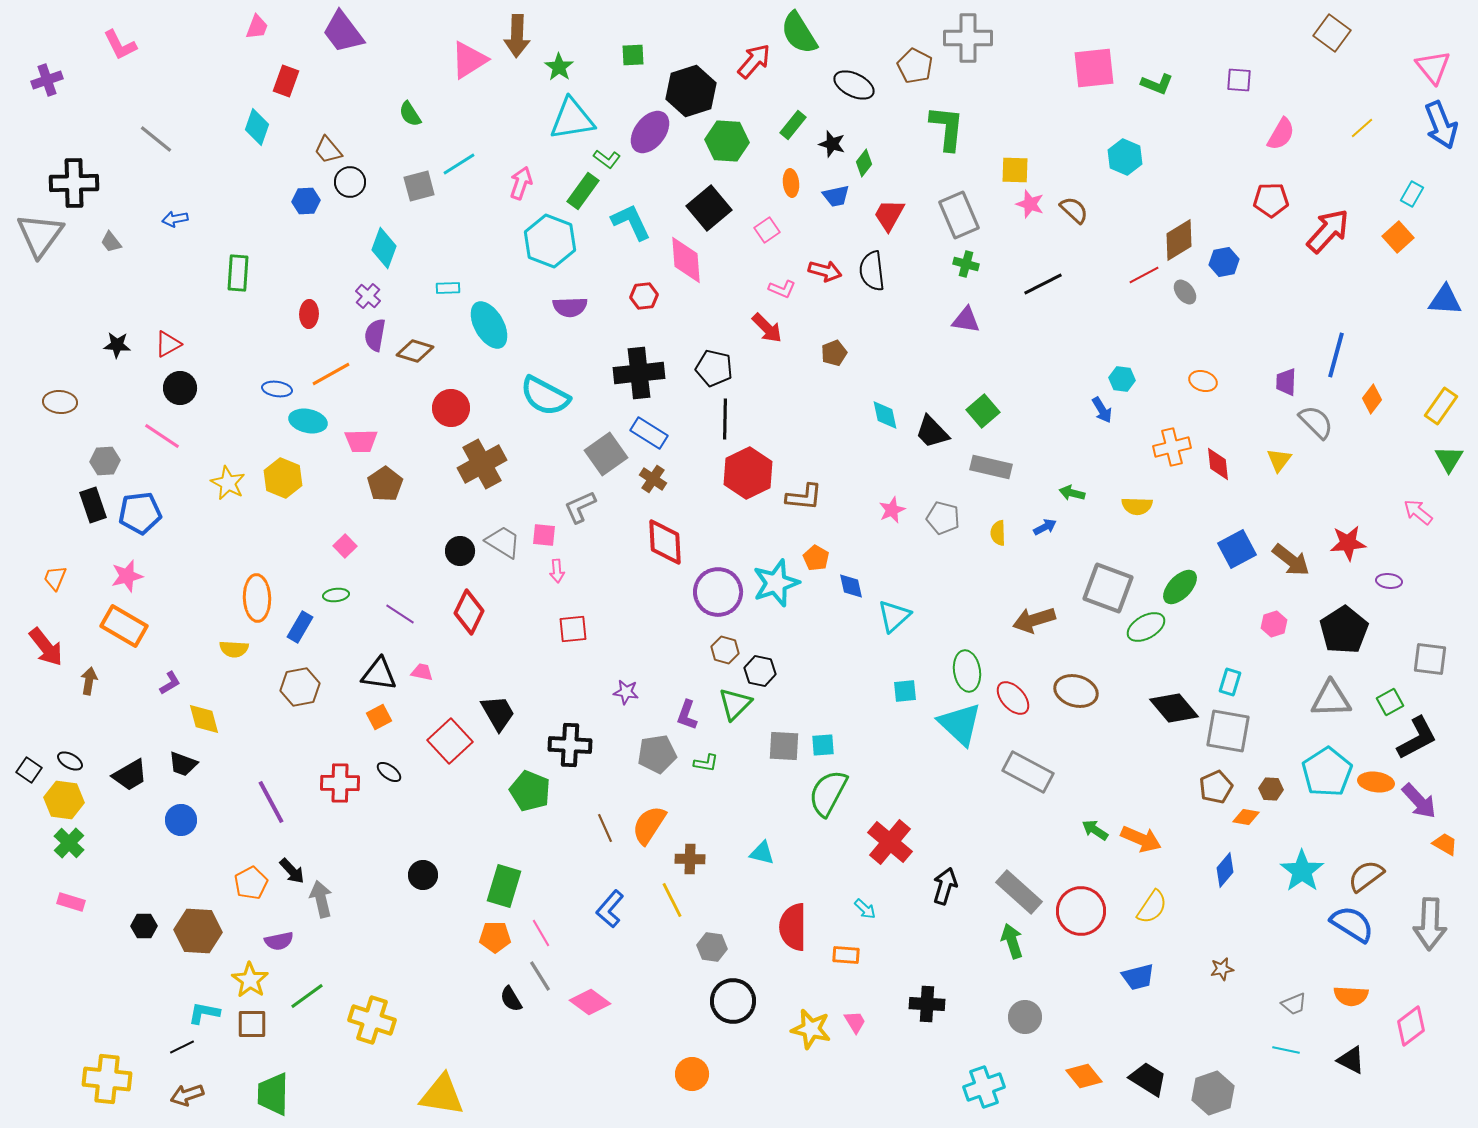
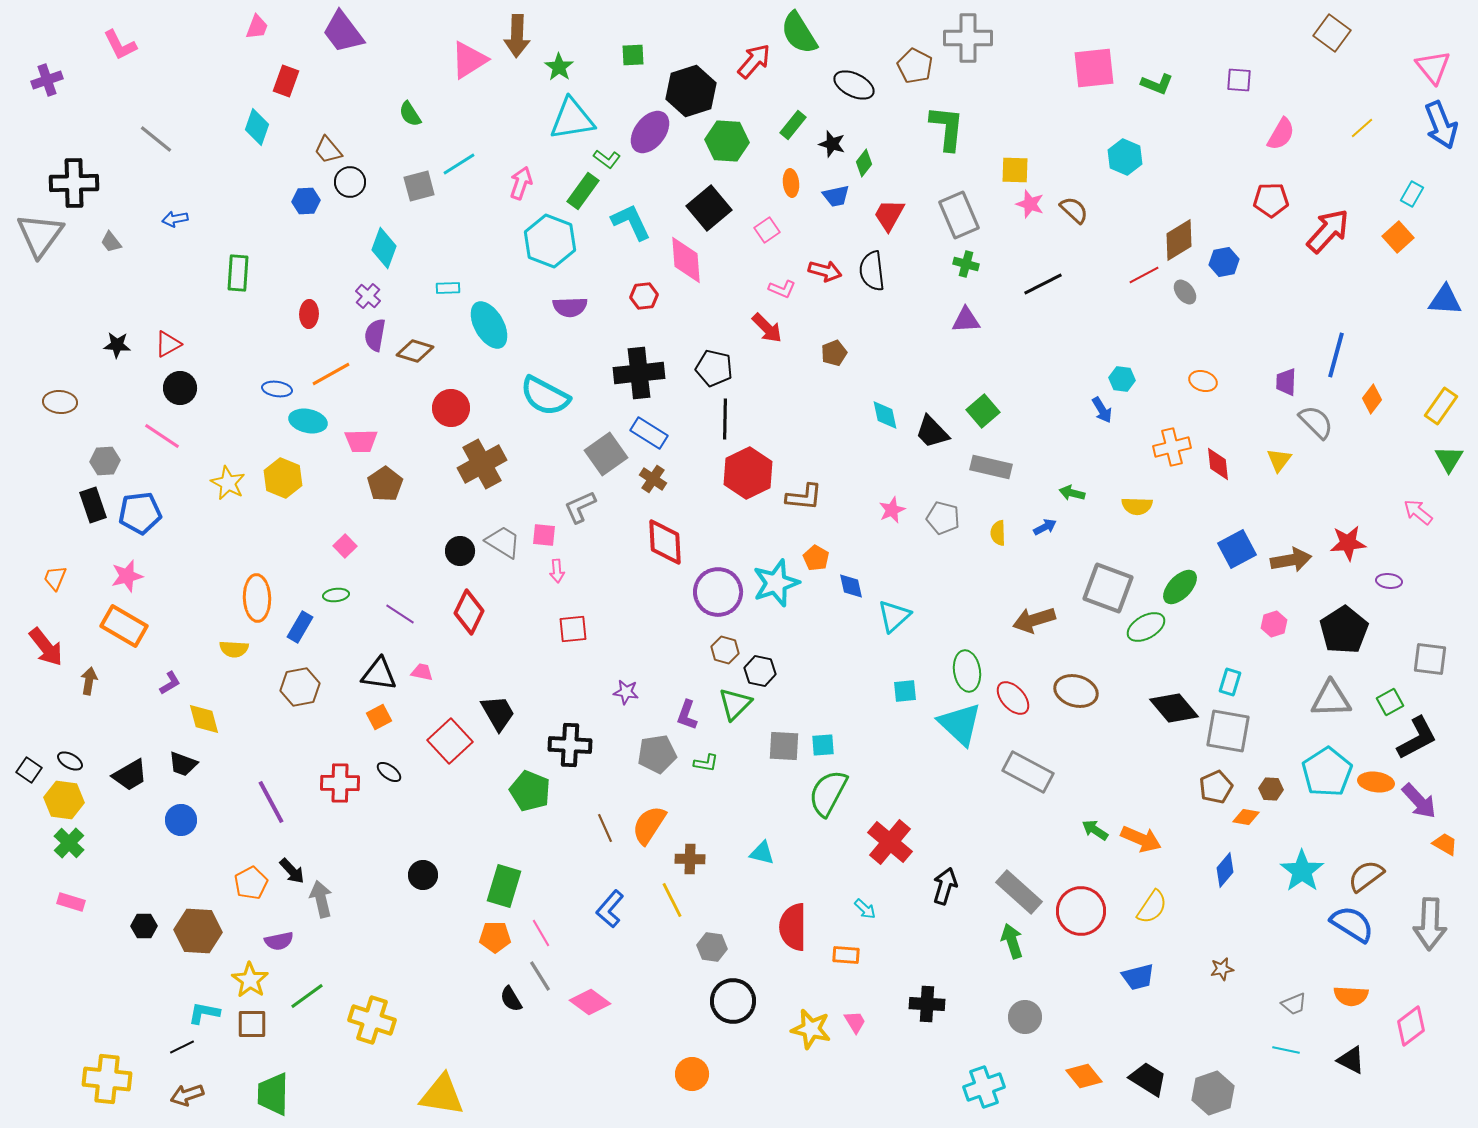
purple triangle at (966, 320): rotated 12 degrees counterclockwise
brown arrow at (1291, 560): rotated 48 degrees counterclockwise
